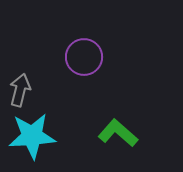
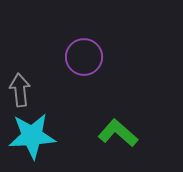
gray arrow: rotated 20 degrees counterclockwise
